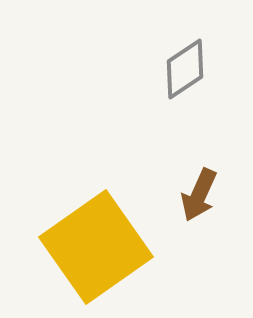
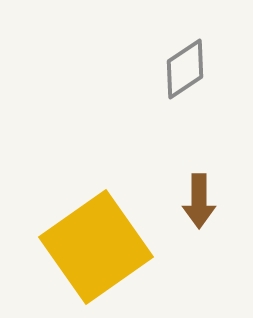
brown arrow: moved 6 px down; rotated 24 degrees counterclockwise
